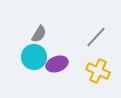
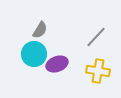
gray semicircle: moved 1 px right, 4 px up
cyan circle: moved 3 px up
yellow cross: rotated 15 degrees counterclockwise
